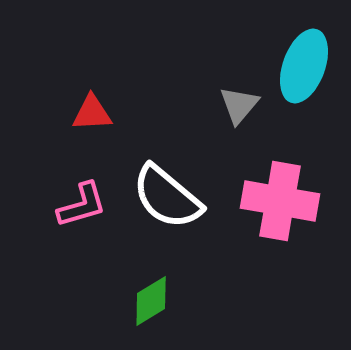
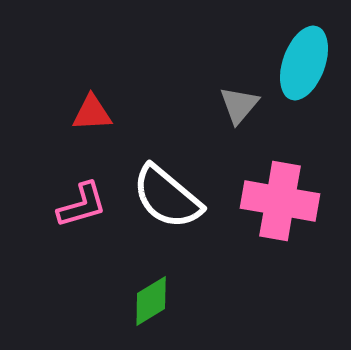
cyan ellipse: moved 3 px up
